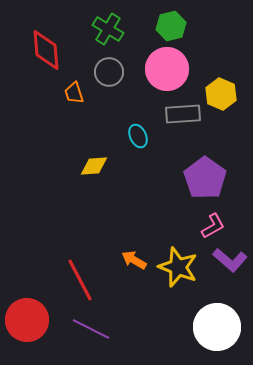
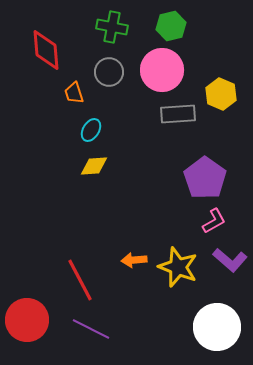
green cross: moved 4 px right, 2 px up; rotated 20 degrees counterclockwise
pink circle: moved 5 px left, 1 px down
gray rectangle: moved 5 px left
cyan ellipse: moved 47 px left, 6 px up; rotated 55 degrees clockwise
pink L-shape: moved 1 px right, 5 px up
orange arrow: rotated 35 degrees counterclockwise
